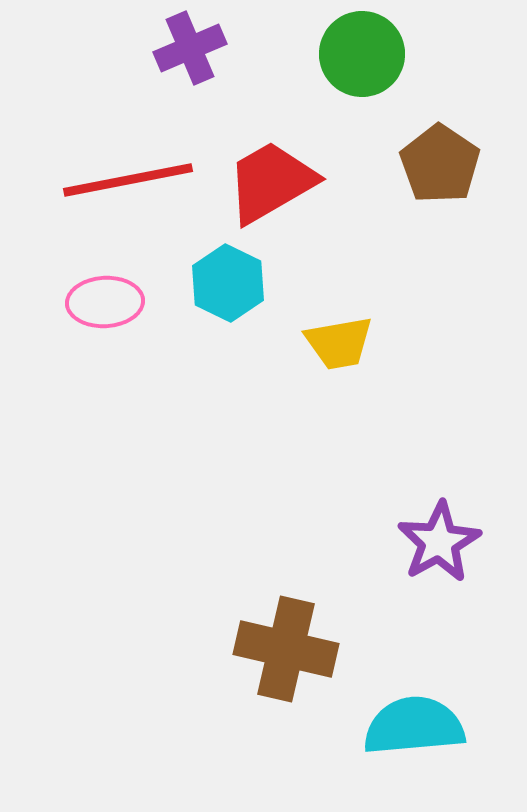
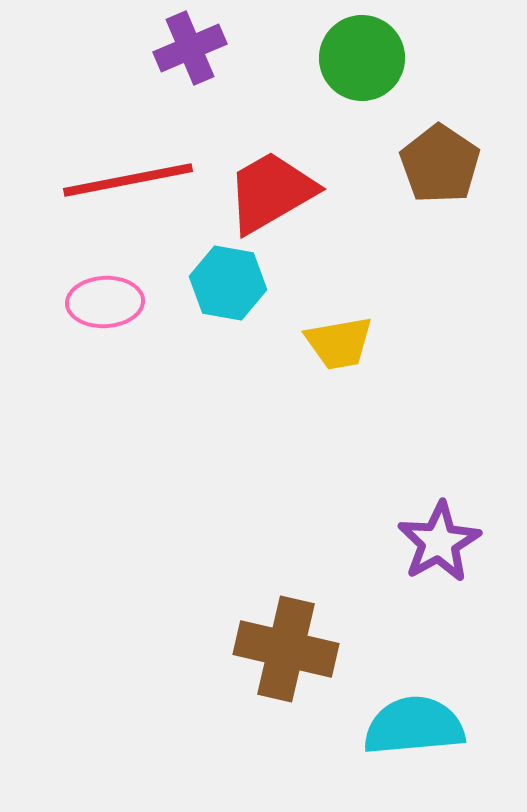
green circle: moved 4 px down
red trapezoid: moved 10 px down
cyan hexagon: rotated 16 degrees counterclockwise
